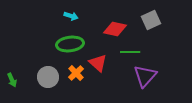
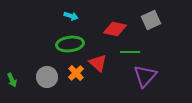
gray circle: moved 1 px left
